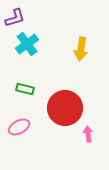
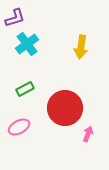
yellow arrow: moved 2 px up
green rectangle: rotated 42 degrees counterclockwise
pink arrow: rotated 28 degrees clockwise
